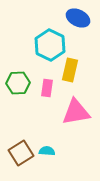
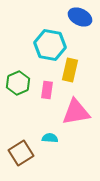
blue ellipse: moved 2 px right, 1 px up
cyan hexagon: rotated 16 degrees counterclockwise
green hexagon: rotated 20 degrees counterclockwise
pink rectangle: moved 2 px down
cyan semicircle: moved 3 px right, 13 px up
